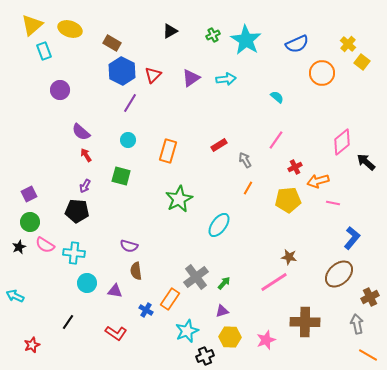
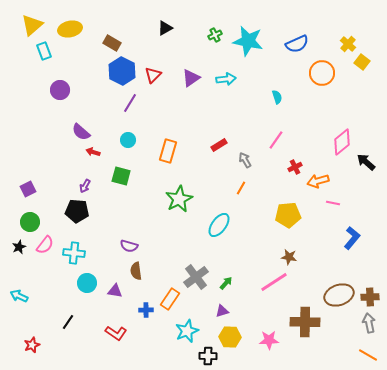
yellow ellipse at (70, 29): rotated 30 degrees counterclockwise
black triangle at (170, 31): moved 5 px left, 3 px up
green cross at (213, 35): moved 2 px right
cyan star at (246, 40): moved 2 px right, 1 px down; rotated 20 degrees counterclockwise
cyan semicircle at (277, 97): rotated 32 degrees clockwise
red arrow at (86, 155): moved 7 px right, 3 px up; rotated 40 degrees counterclockwise
orange line at (248, 188): moved 7 px left
purple square at (29, 194): moved 1 px left, 5 px up
yellow pentagon at (288, 200): moved 15 px down
pink semicircle at (45, 245): rotated 84 degrees counterclockwise
brown ellipse at (339, 274): moved 21 px down; rotated 24 degrees clockwise
green arrow at (224, 283): moved 2 px right
cyan arrow at (15, 296): moved 4 px right
brown cross at (370, 297): rotated 24 degrees clockwise
blue cross at (146, 310): rotated 32 degrees counterclockwise
gray arrow at (357, 324): moved 12 px right, 1 px up
pink star at (266, 340): moved 3 px right; rotated 18 degrees clockwise
black cross at (205, 356): moved 3 px right; rotated 24 degrees clockwise
